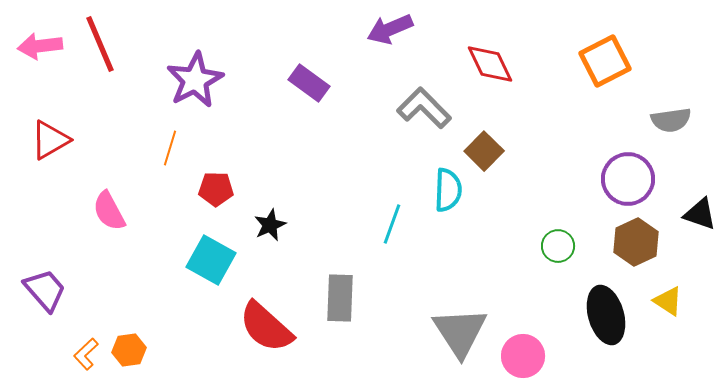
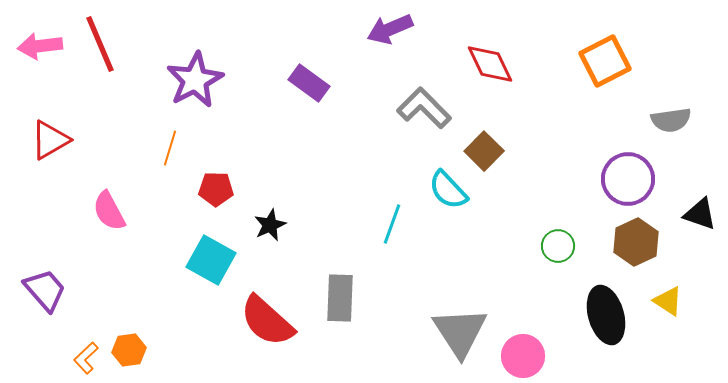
cyan semicircle: rotated 135 degrees clockwise
red semicircle: moved 1 px right, 6 px up
orange L-shape: moved 4 px down
